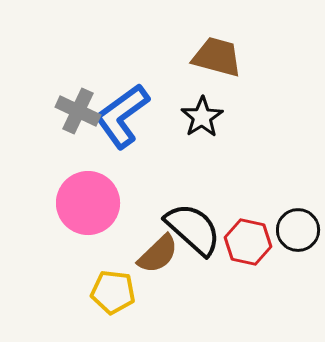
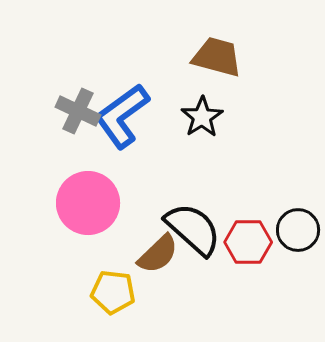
red hexagon: rotated 12 degrees counterclockwise
